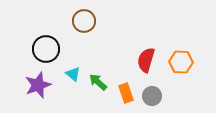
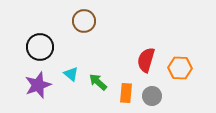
black circle: moved 6 px left, 2 px up
orange hexagon: moved 1 px left, 6 px down
cyan triangle: moved 2 px left
orange rectangle: rotated 24 degrees clockwise
